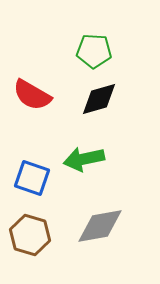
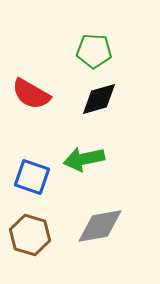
red semicircle: moved 1 px left, 1 px up
blue square: moved 1 px up
